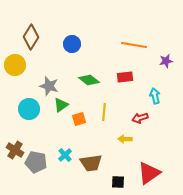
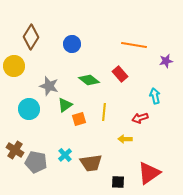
yellow circle: moved 1 px left, 1 px down
red rectangle: moved 5 px left, 3 px up; rotated 56 degrees clockwise
green triangle: moved 4 px right
